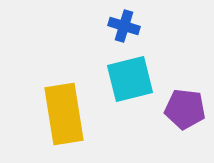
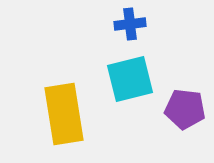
blue cross: moved 6 px right, 2 px up; rotated 24 degrees counterclockwise
